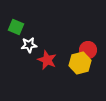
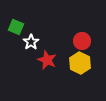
white star: moved 2 px right, 3 px up; rotated 28 degrees counterclockwise
red circle: moved 6 px left, 9 px up
yellow hexagon: rotated 20 degrees counterclockwise
